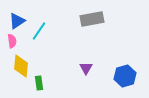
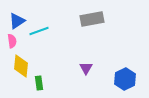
cyan line: rotated 36 degrees clockwise
blue hexagon: moved 3 px down; rotated 10 degrees counterclockwise
